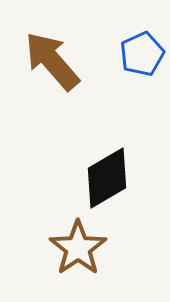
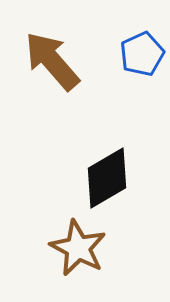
brown star: rotated 10 degrees counterclockwise
